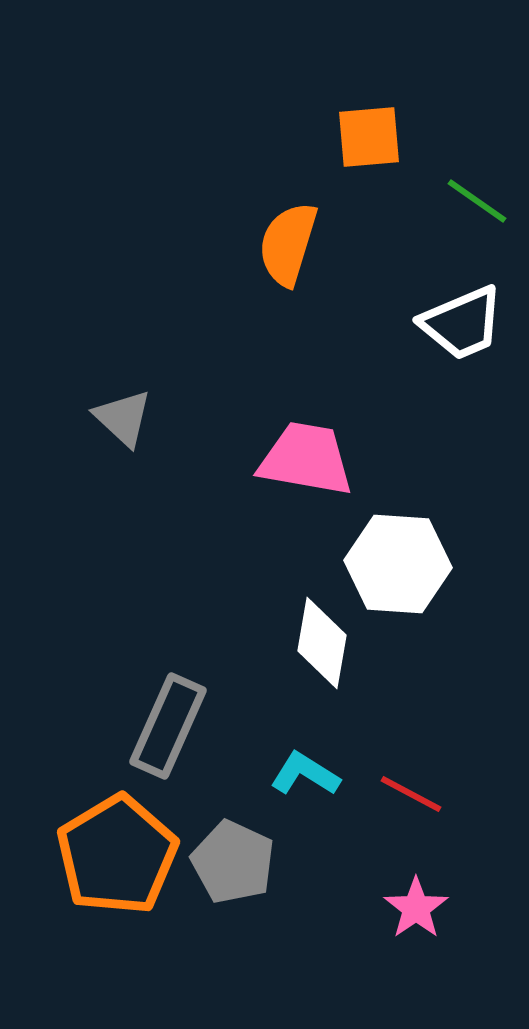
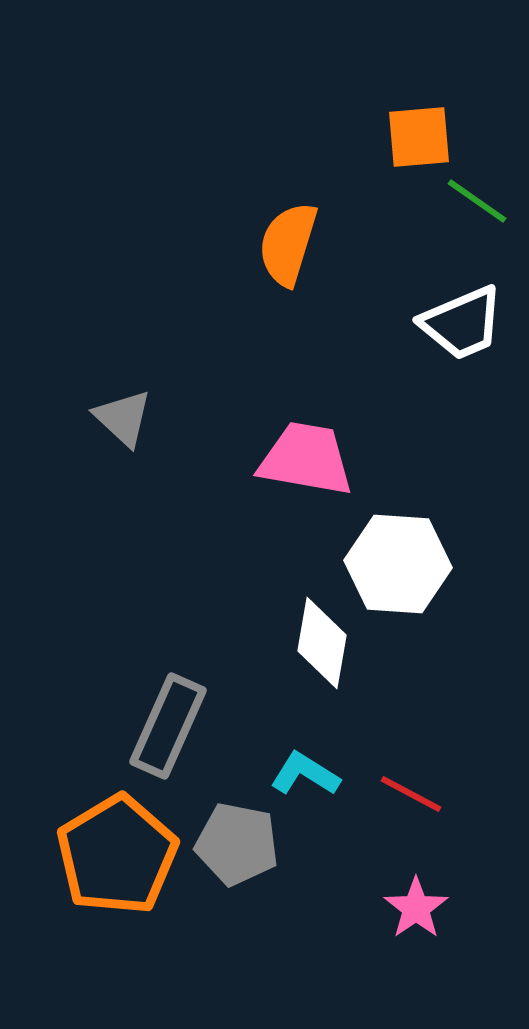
orange square: moved 50 px right
gray pentagon: moved 4 px right, 18 px up; rotated 14 degrees counterclockwise
